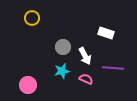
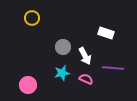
cyan star: moved 2 px down
